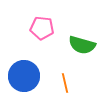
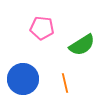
green semicircle: rotated 48 degrees counterclockwise
blue circle: moved 1 px left, 3 px down
